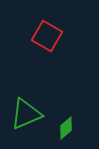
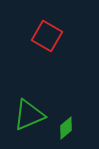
green triangle: moved 3 px right, 1 px down
